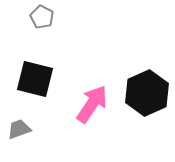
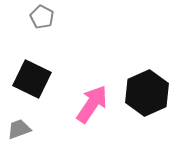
black square: moved 3 px left; rotated 12 degrees clockwise
